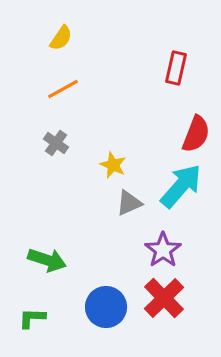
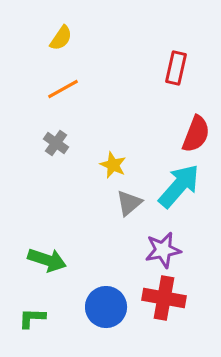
cyan arrow: moved 2 px left
gray triangle: rotated 16 degrees counterclockwise
purple star: rotated 24 degrees clockwise
red cross: rotated 36 degrees counterclockwise
